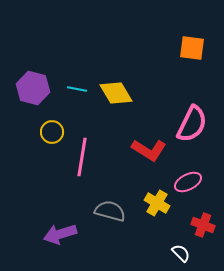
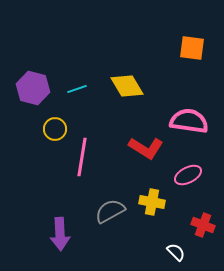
cyan line: rotated 30 degrees counterclockwise
yellow diamond: moved 11 px right, 7 px up
pink semicircle: moved 3 px left, 3 px up; rotated 108 degrees counterclockwise
yellow circle: moved 3 px right, 3 px up
red L-shape: moved 3 px left, 2 px up
pink ellipse: moved 7 px up
yellow cross: moved 5 px left, 1 px up; rotated 20 degrees counterclockwise
gray semicircle: rotated 44 degrees counterclockwise
purple arrow: rotated 76 degrees counterclockwise
white semicircle: moved 5 px left, 1 px up
